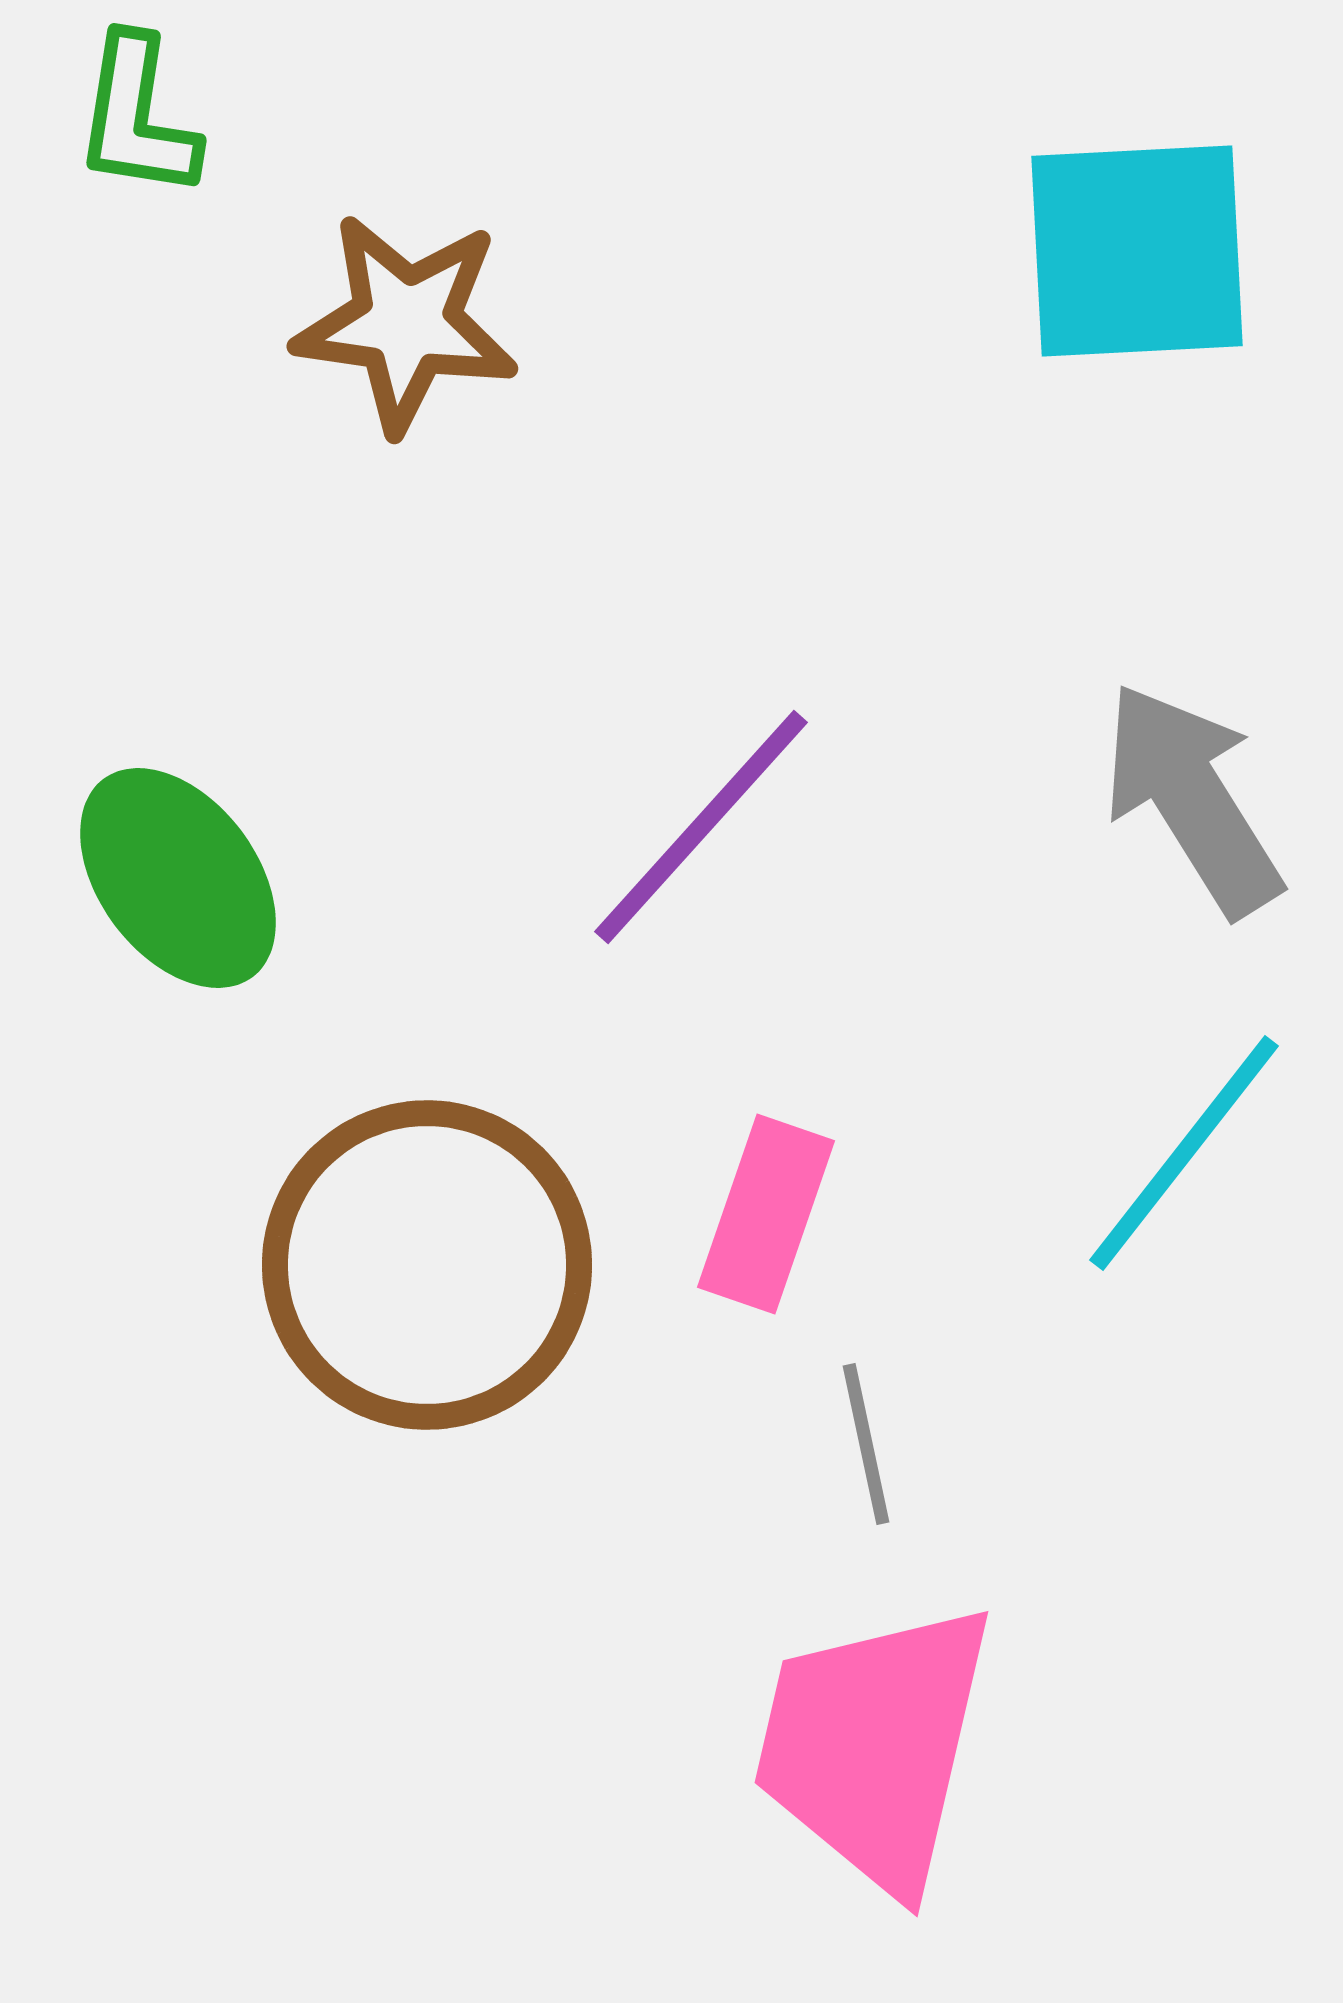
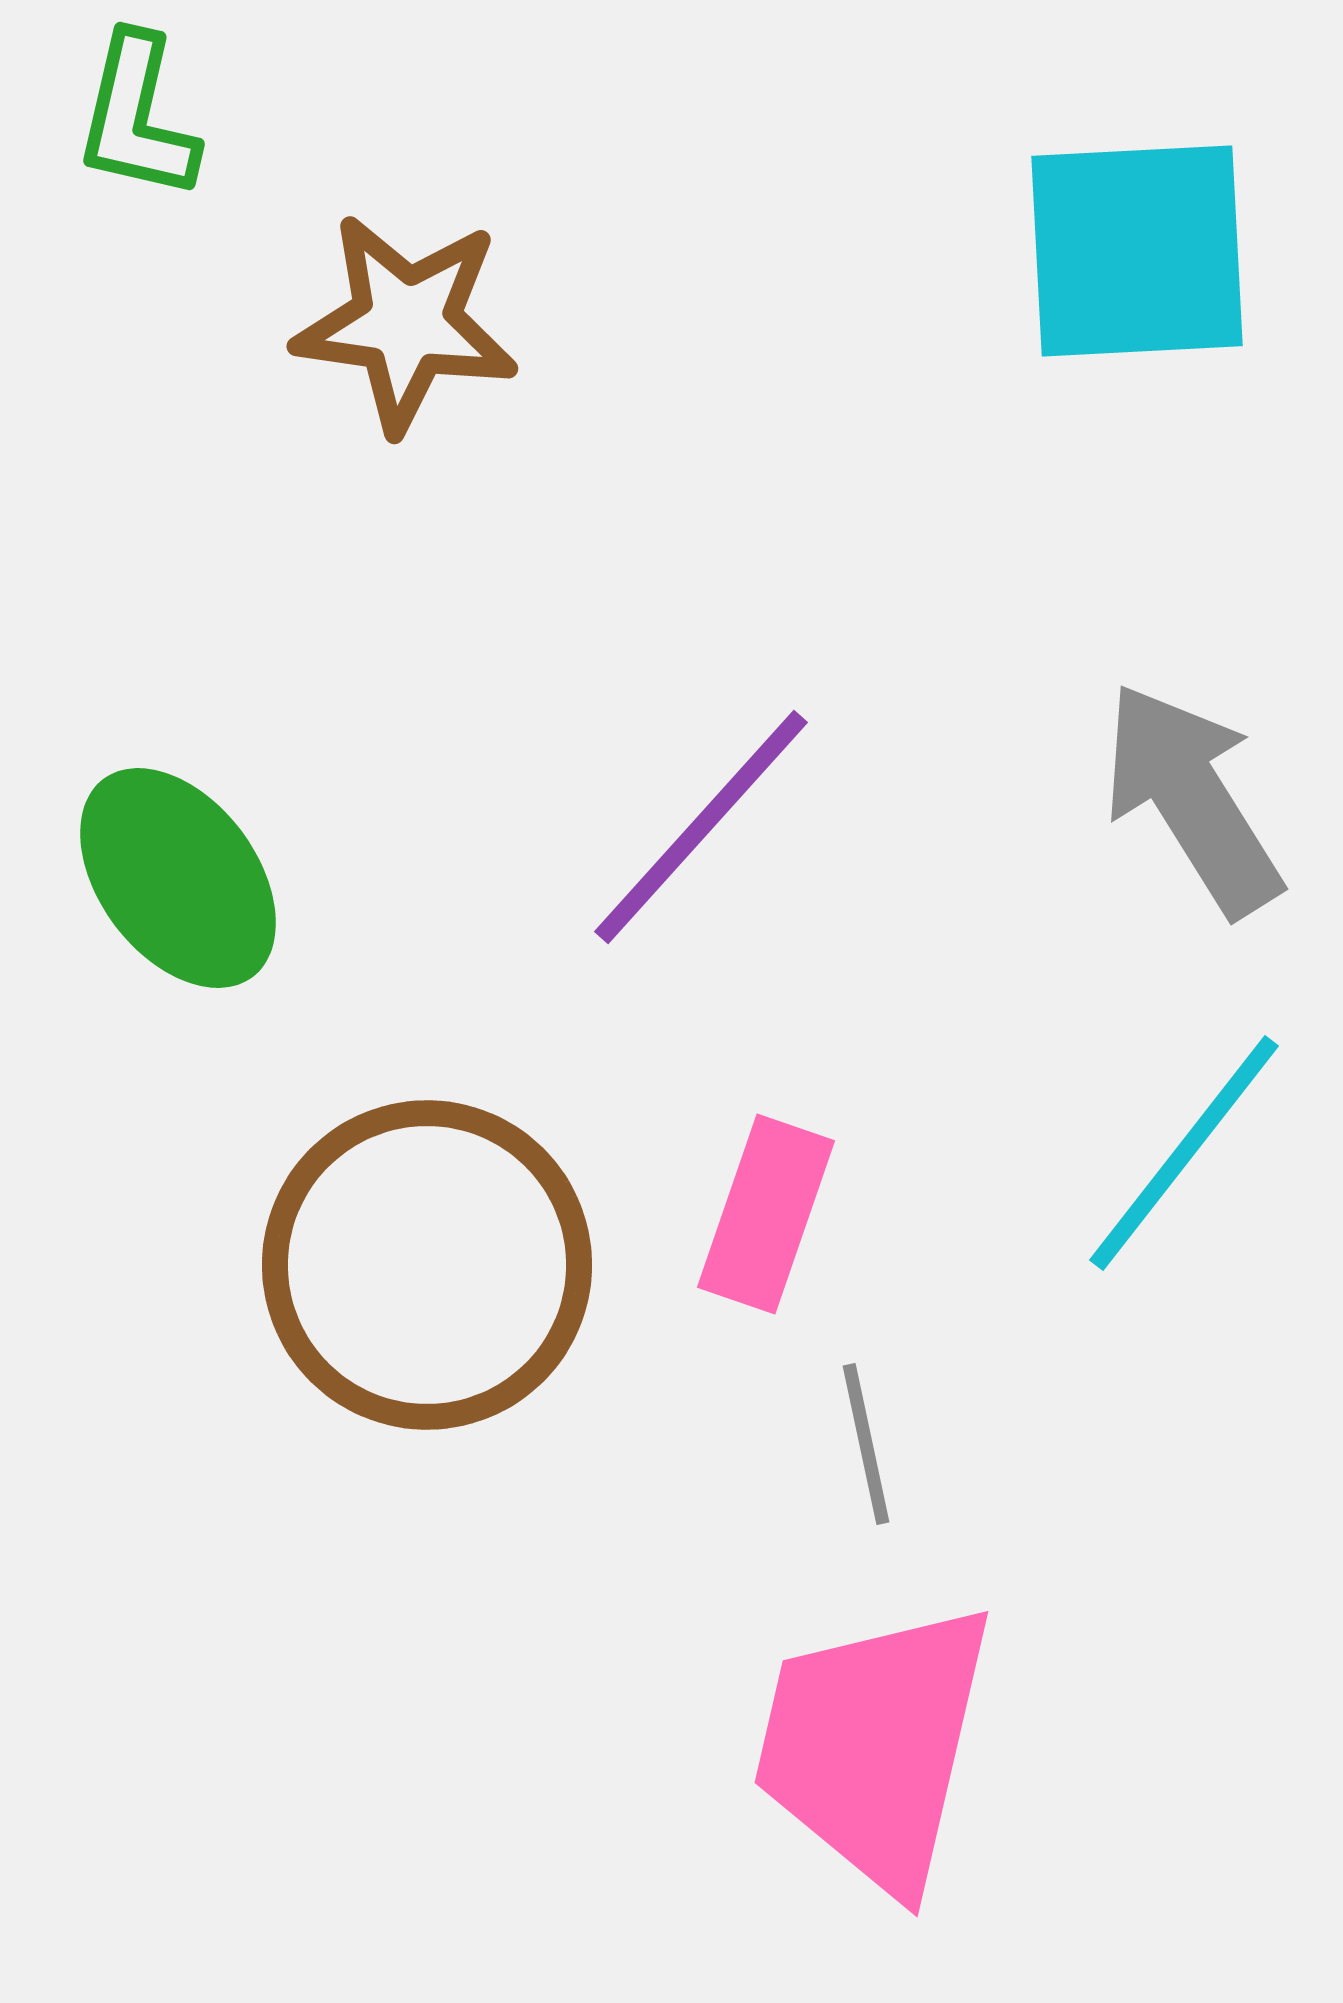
green L-shape: rotated 4 degrees clockwise
